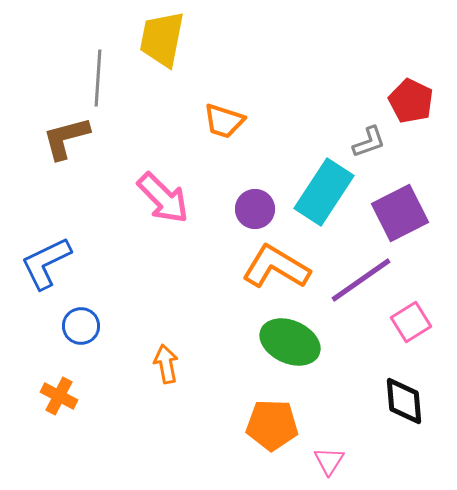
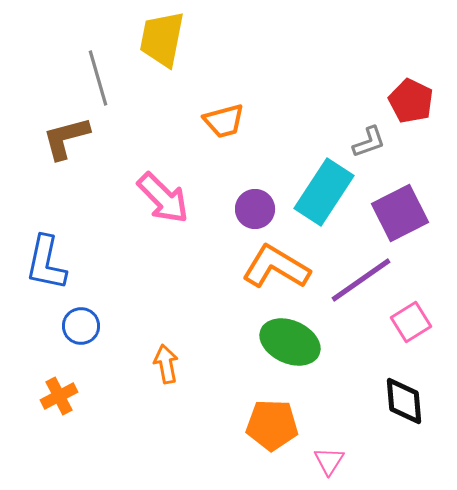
gray line: rotated 20 degrees counterclockwise
orange trapezoid: rotated 33 degrees counterclockwise
blue L-shape: rotated 52 degrees counterclockwise
orange cross: rotated 36 degrees clockwise
